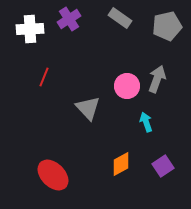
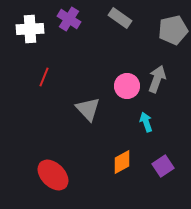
purple cross: rotated 25 degrees counterclockwise
gray pentagon: moved 6 px right, 4 px down
gray triangle: moved 1 px down
orange diamond: moved 1 px right, 2 px up
